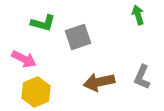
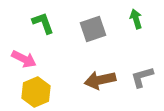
green arrow: moved 2 px left, 4 px down
green L-shape: rotated 125 degrees counterclockwise
gray square: moved 15 px right, 8 px up
gray L-shape: rotated 50 degrees clockwise
brown arrow: moved 1 px right, 2 px up
